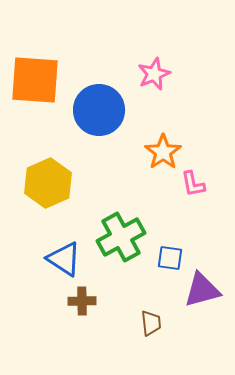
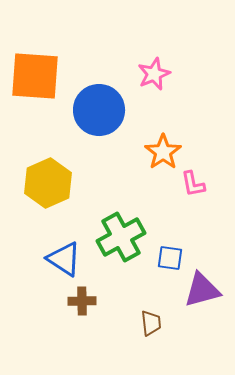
orange square: moved 4 px up
